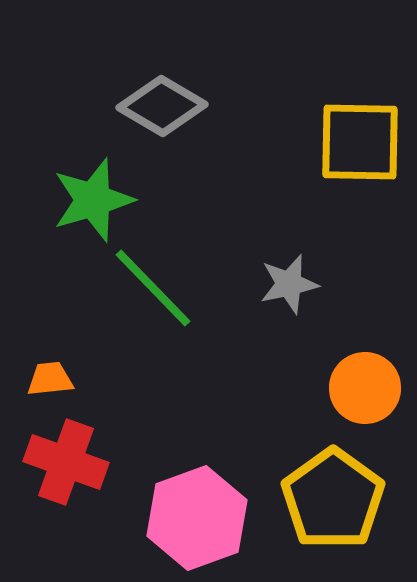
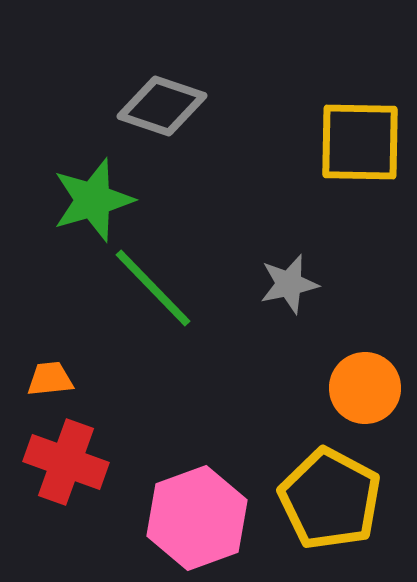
gray diamond: rotated 12 degrees counterclockwise
yellow pentagon: moved 3 px left; rotated 8 degrees counterclockwise
